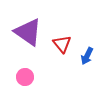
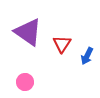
red triangle: rotated 12 degrees clockwise
pink circle: moved 5 px down
